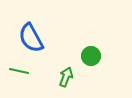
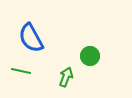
green circle: moved 1 px left
green line: moved 2 px right
